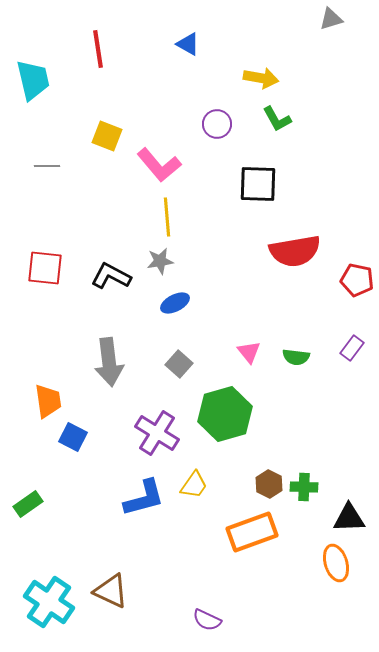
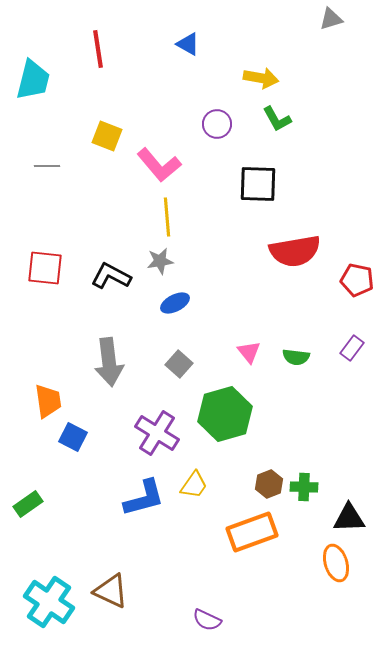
cyan trapezoid: rotated 27 degrees clockwise
brown hexagon: rotated 12 degrees clockwise
